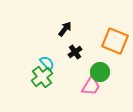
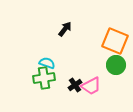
black cross: moved 33 px down
cyan semicircle: rotated 28 degrees counterclockwise
green circle: moved 16 px right, 7 px up
green cross: moved 2 px right, 1 px down; rotated 30 degrees clockwise
pink trapezoid: rotated 30 degrees clockwise
